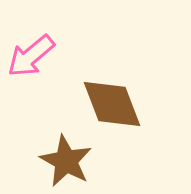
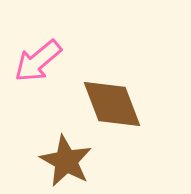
pink arrow: moved 7 px right, 5 px down
